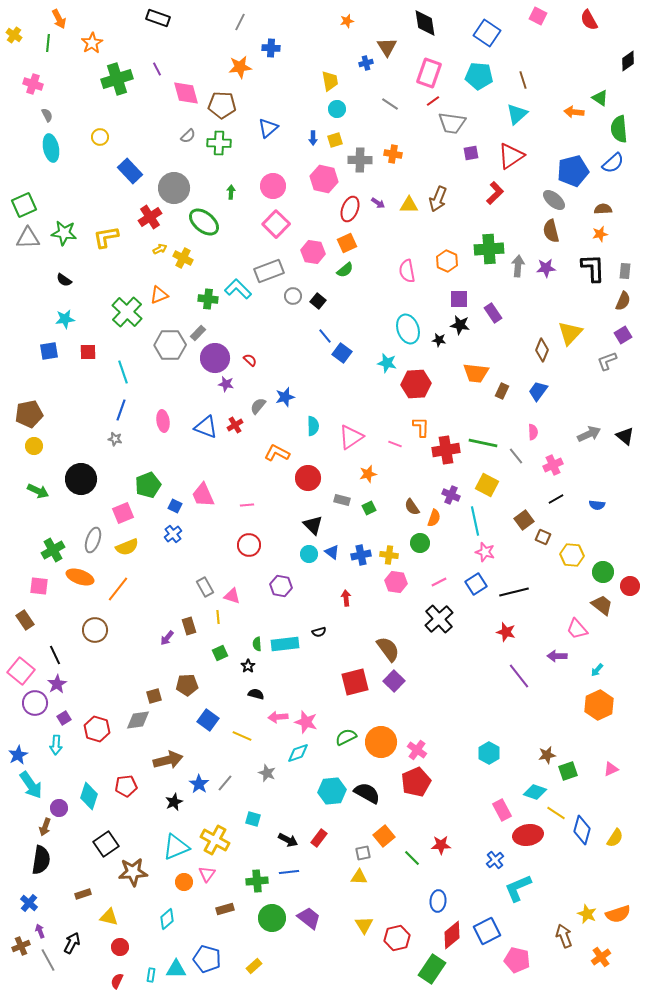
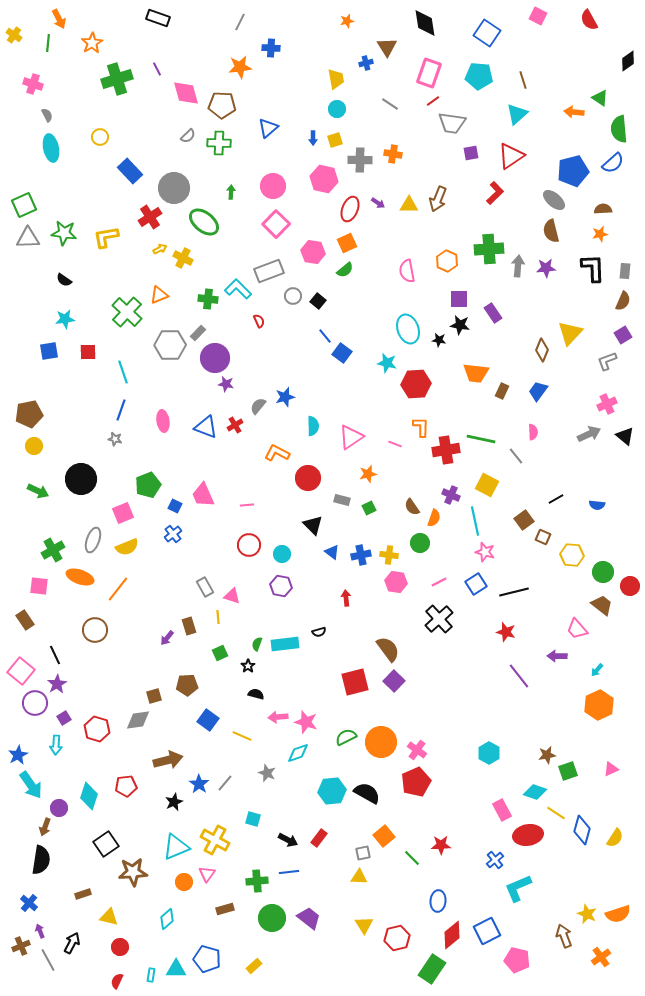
yellow trapezoid at (330, 81): moved 6 px right, 2 px up
red semicircle at (250, 360): moved 9 px right, 39 px up; rotated 24 degrees clockwise
green line at (483, 443): moved 2 px left, 4 px up
pink cross at (553, 465): moved 54 px right, 61 px up
cyan circle at (309, 554): moved 27 px left
green semicircle at (257, 644): rotated 24 degrees clockwise
